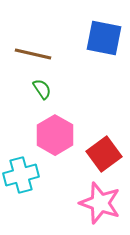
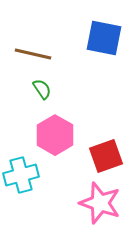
red square: moved 2 px right, 2 px down; rotated 16 degrees clockwise
